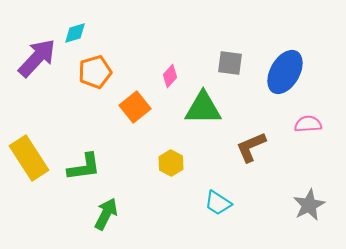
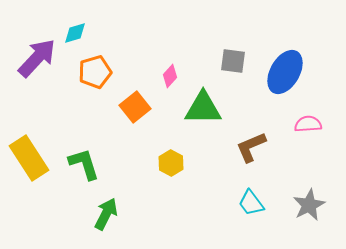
gray square: moved 3 px right, 2 px up
green L-shape: moved 3 px up; rotated 99 degrees counterclockwise
cyan trapezoid: moved 33 px right; rotated 20 degrees clockwise
